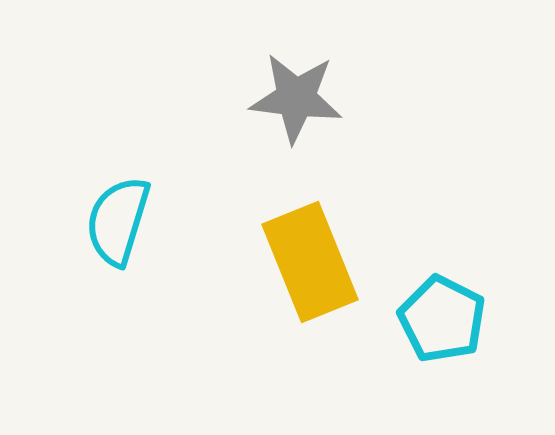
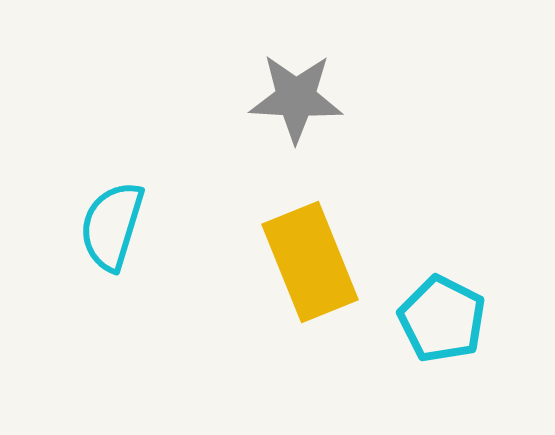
gray star: rotated 4 degrees counterclockwise
cyan semicircle: moved 6 px left, 5 px down
